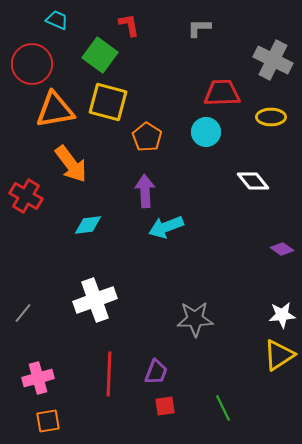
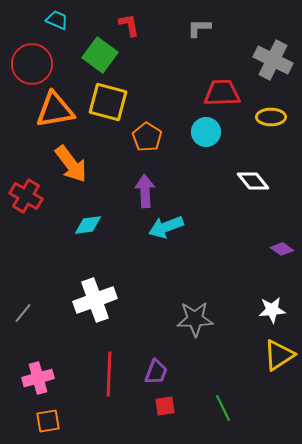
white star: moved 10 px left, 5 px up
